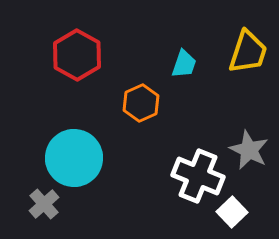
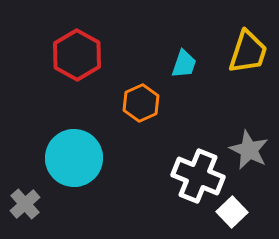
gray cross: moved 19 px left
